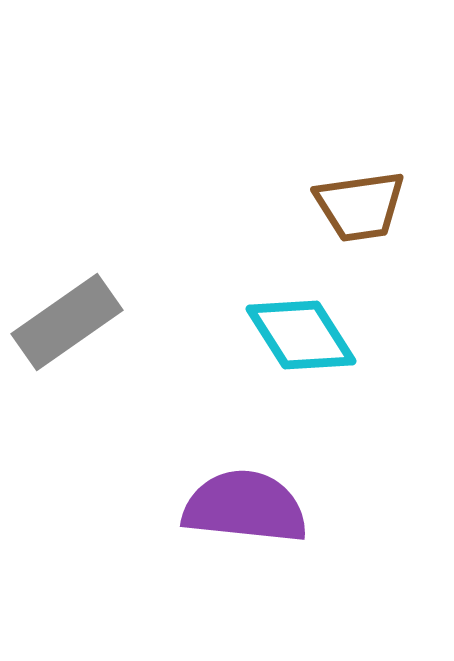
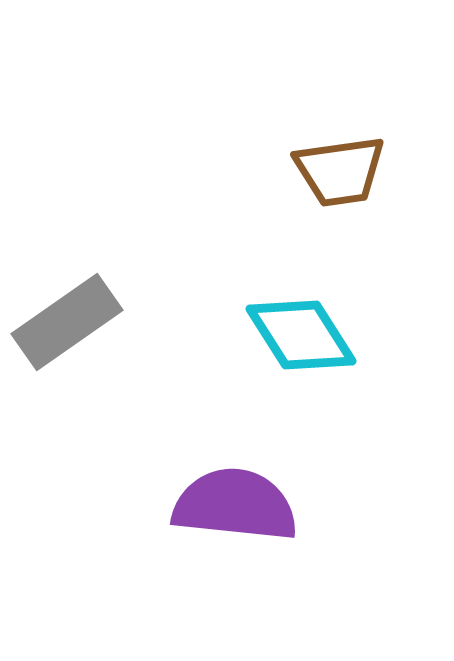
brown trapezoid: moved 20 px left, 35 px up
purple semicircle: moved 10 px left, 2 px up
